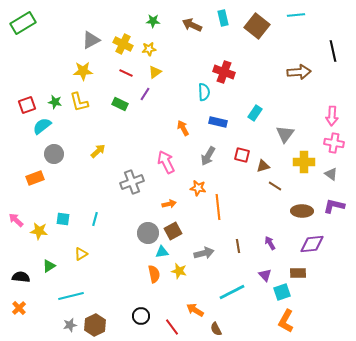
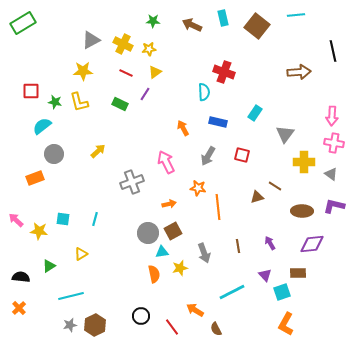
red square at (27, 105): moved 4 px right, 14 px up; rotated 18 degrees clockwise
brown triangle at (263, 166): moved 6 px left, 31 px down
gray arrow at (204, 253): rotated 84 degrees clockwise
yellow star at (179, 271): moved 1 px right, 3 px up; rotated 28 degrees counterclockwise
orange L-shape at (286, 321): moved 3 px down
